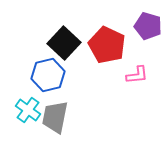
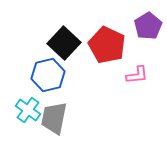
purple pentagon: rotated 24 degrees clockwise
gray trapezoid: moved 1 px left, 1 px down
